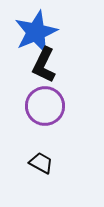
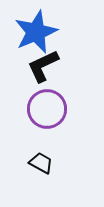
black L-shape: moved 1 px left, 1 px down; rotated 39 degrees clockwise
purple circle: moved 2 px right, 3 px down
